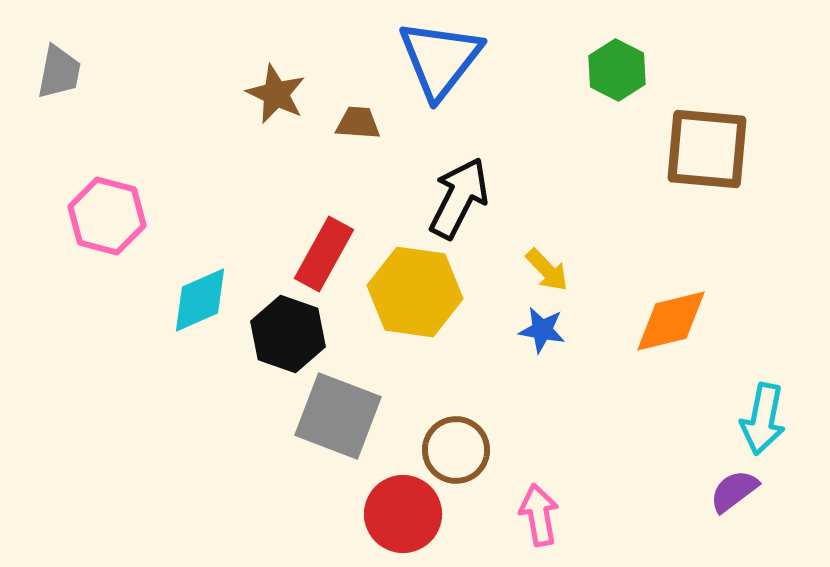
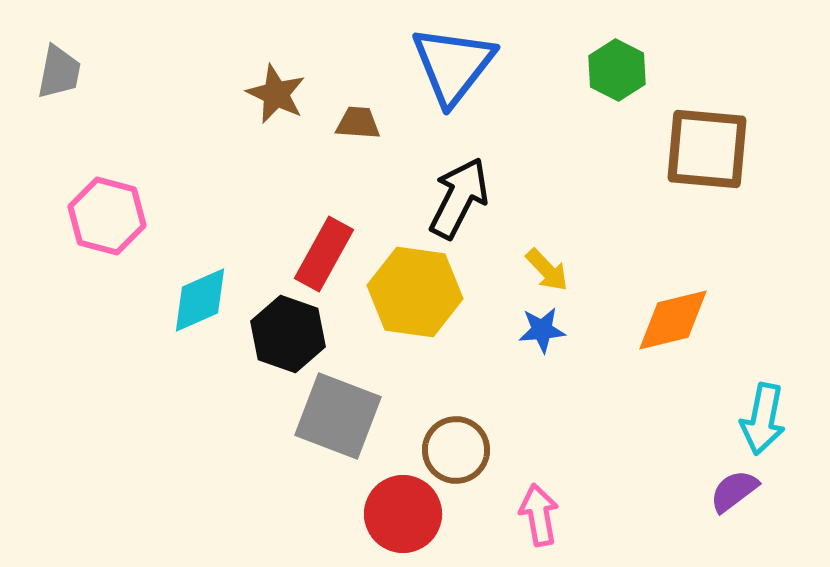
blue triangle: moved 13 px right, 6 px down
orange diamond: moved 2 px right, 1 px up
blue star: rotated 15 degrees counterclockwise
